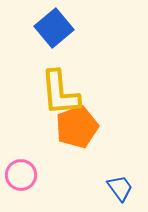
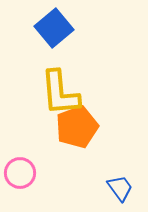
pink circle: moved 1 px left, 2 px up
